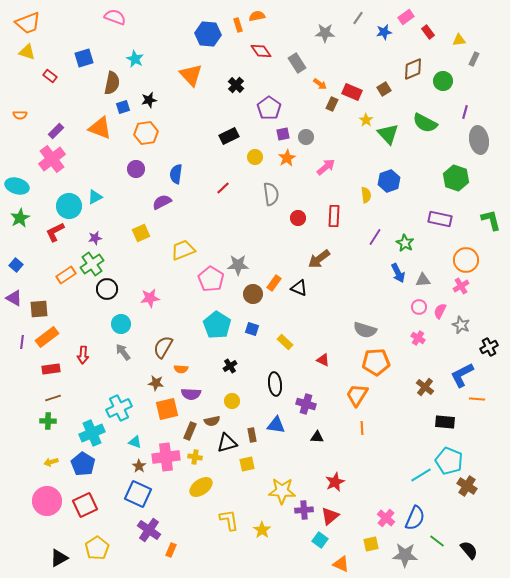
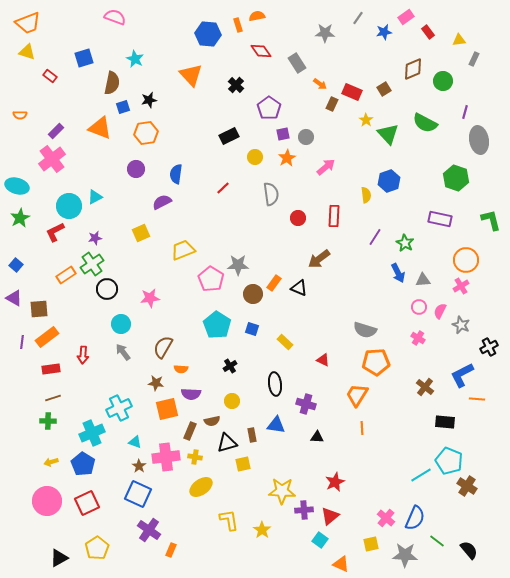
yellow square at (247, 464): moved 4 px left
red square at (85, 505): moved 2 px right, 2 px up
